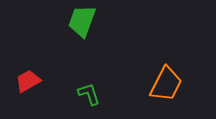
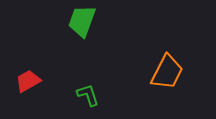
orange trapezoid: moved 1 px right, 12 px up
green L-shape: moved 1 px left, 1 px down
